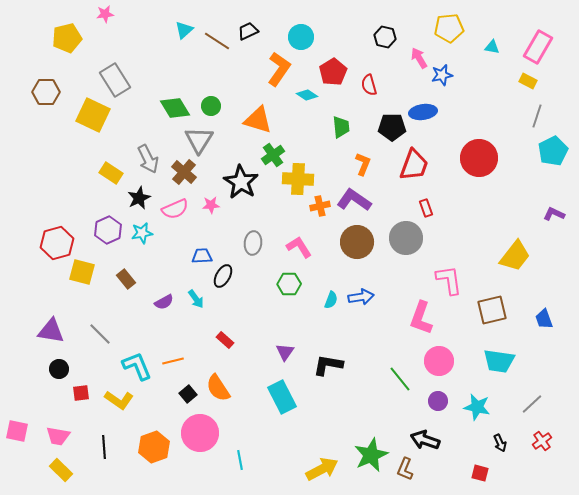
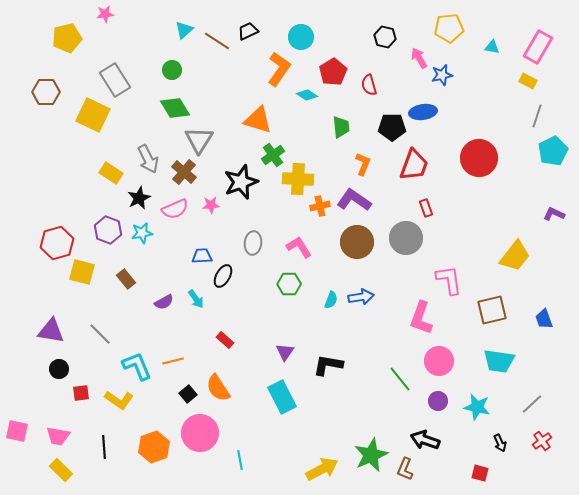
green circle at (211, 106): moved 39 px left, 36 px up
black star at (241, 182): rotated 20 degrees clockwise
purple hexagon at (108, 230): rotated 16 degrees counterclockwise
